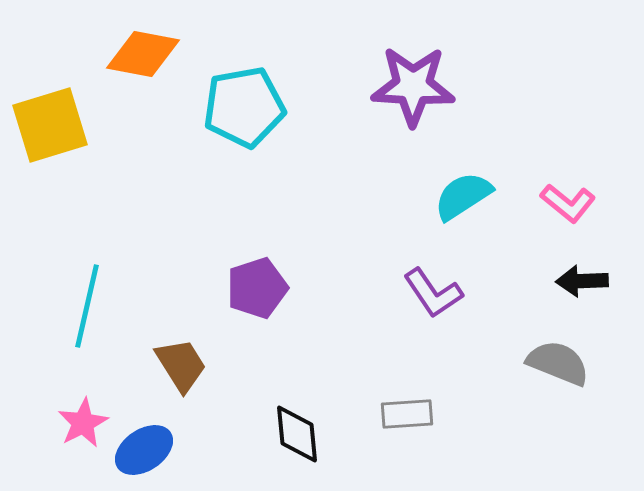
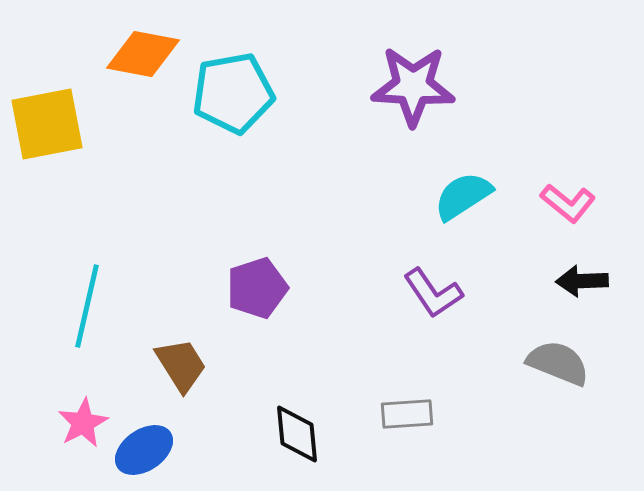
cyan pentagon: moved 11 px left, 14 px up
yellow square: moved 3 px left, 1 px up; rotated 6 degrees clockwise
